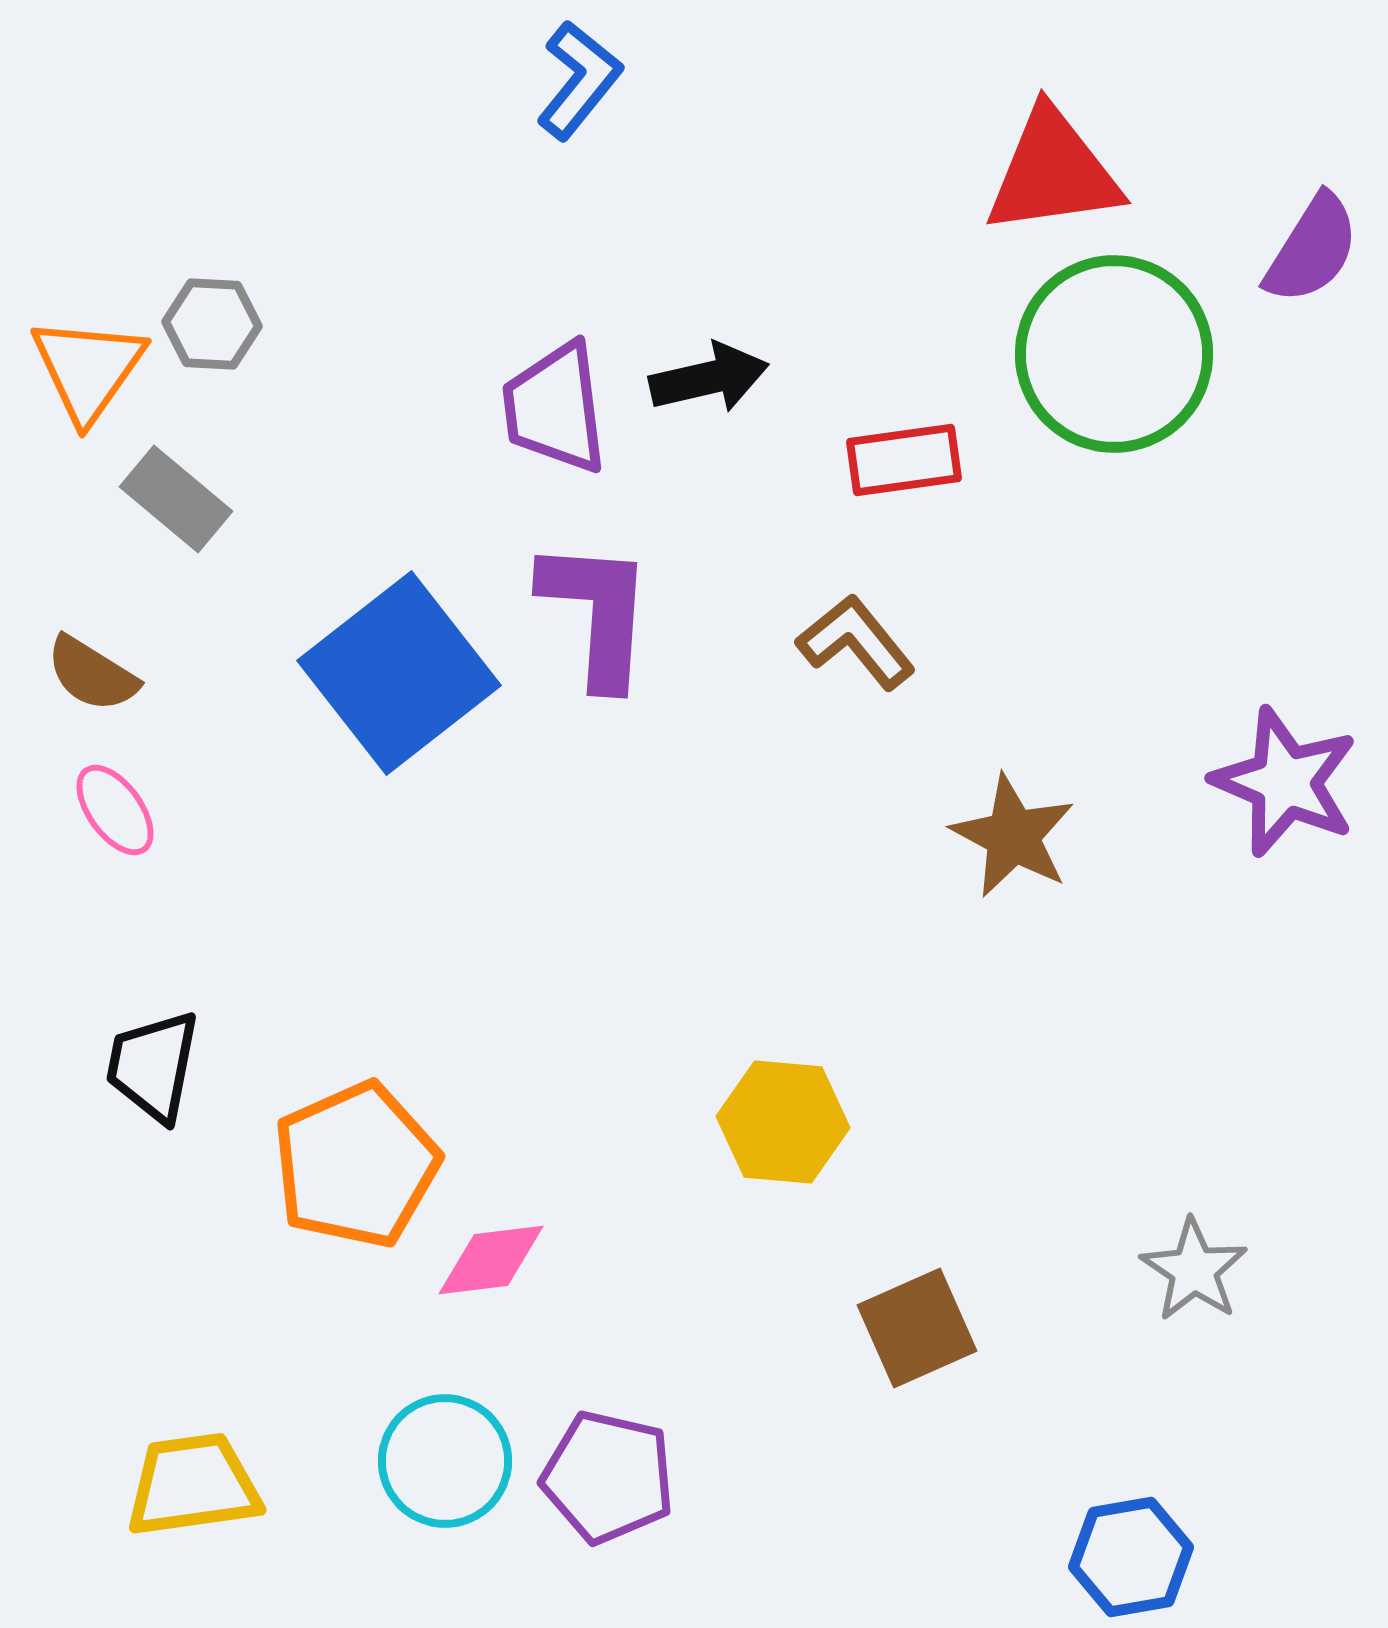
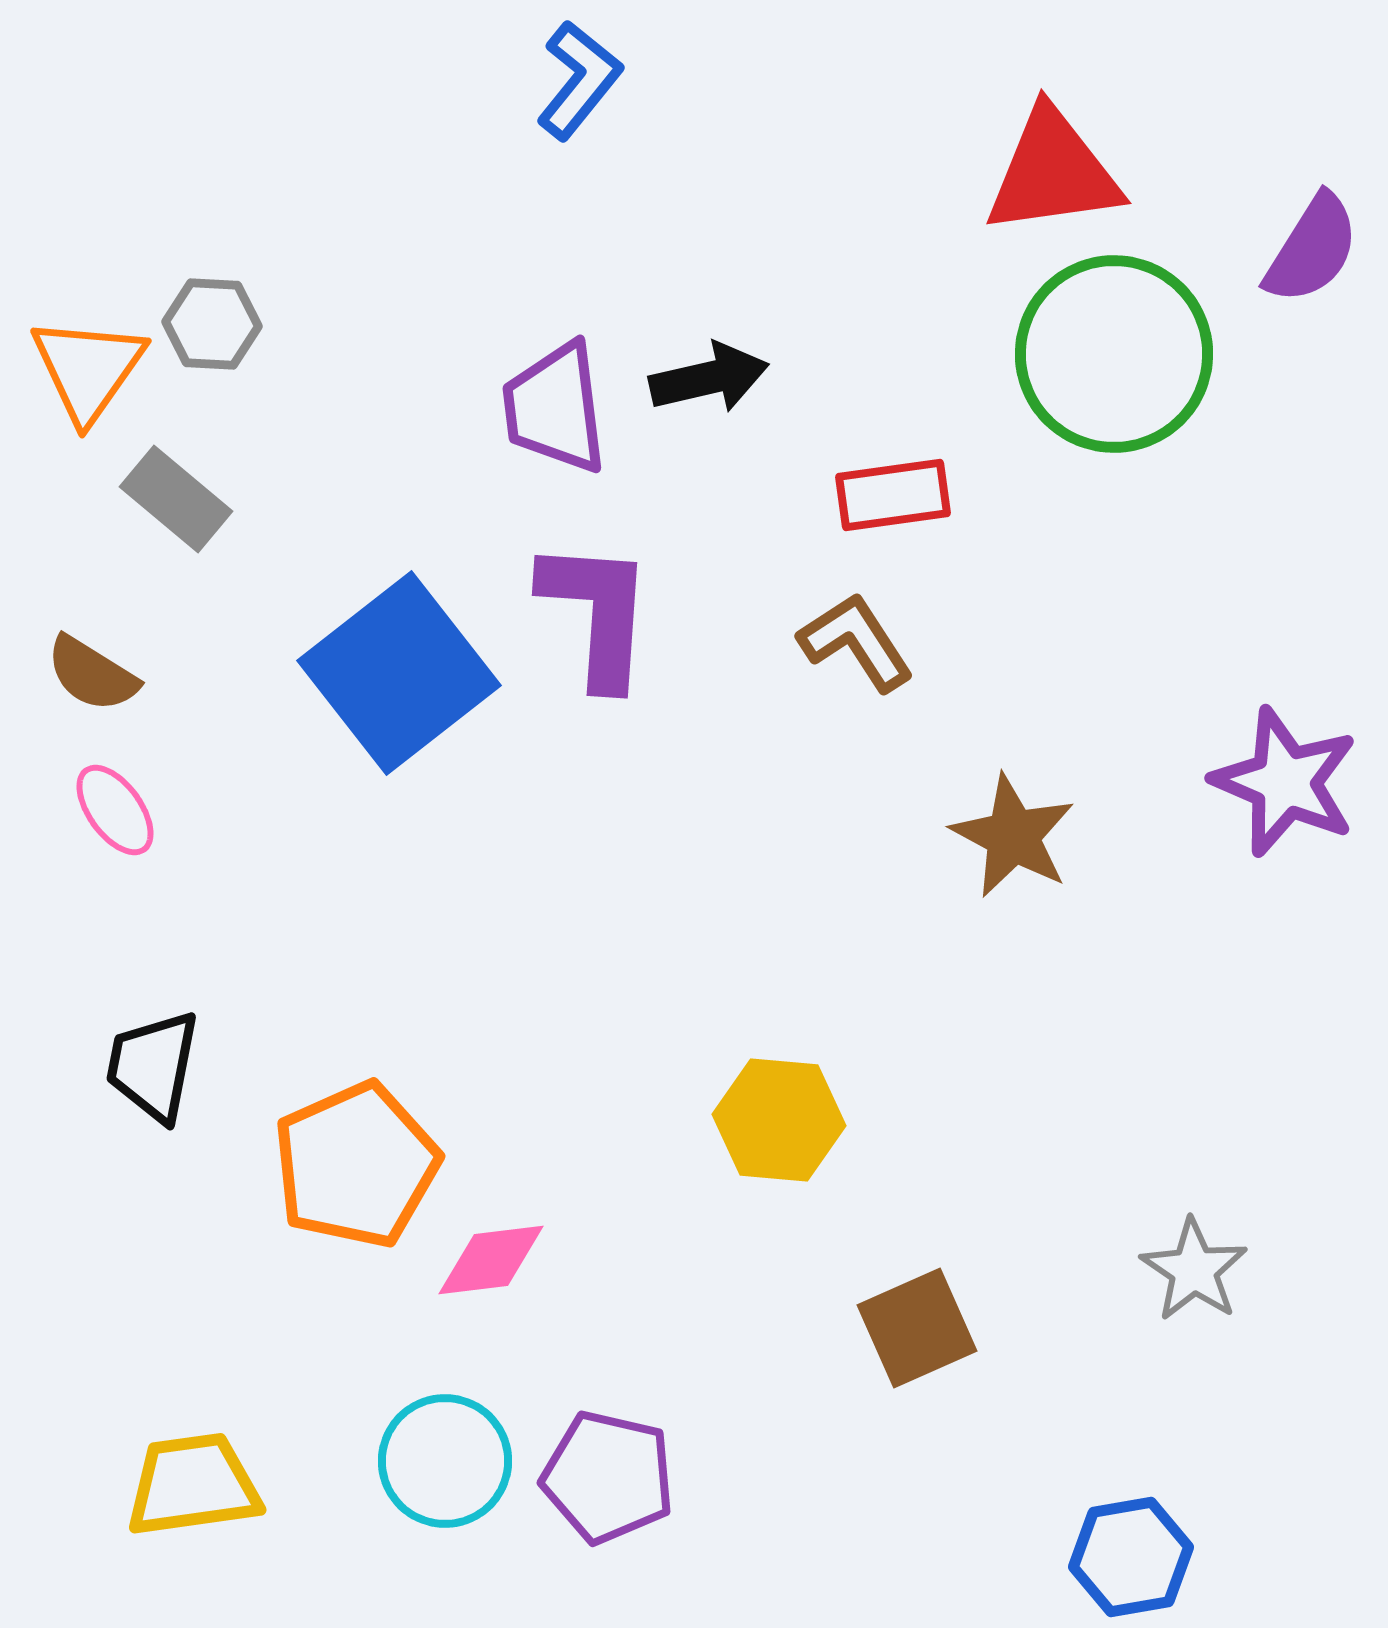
red rectangle: moved 11 px left, 35 px down
brown L-shape: rotated 6 degrees clockwise
yellow hexagon: moved 4 px left, 2 px up
